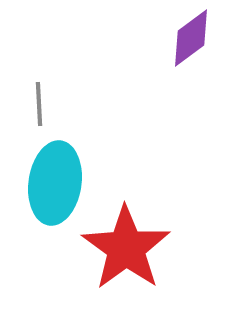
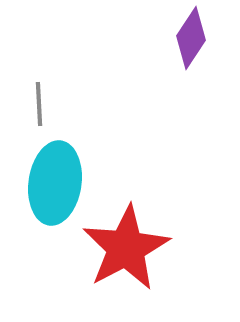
purple diamond: rotated 20 degrees counterclockwise
red star: rotated 8 degrees clockwise
